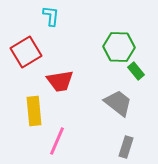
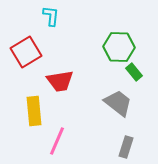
green rectangle: moved 2 px left, 1 px down
